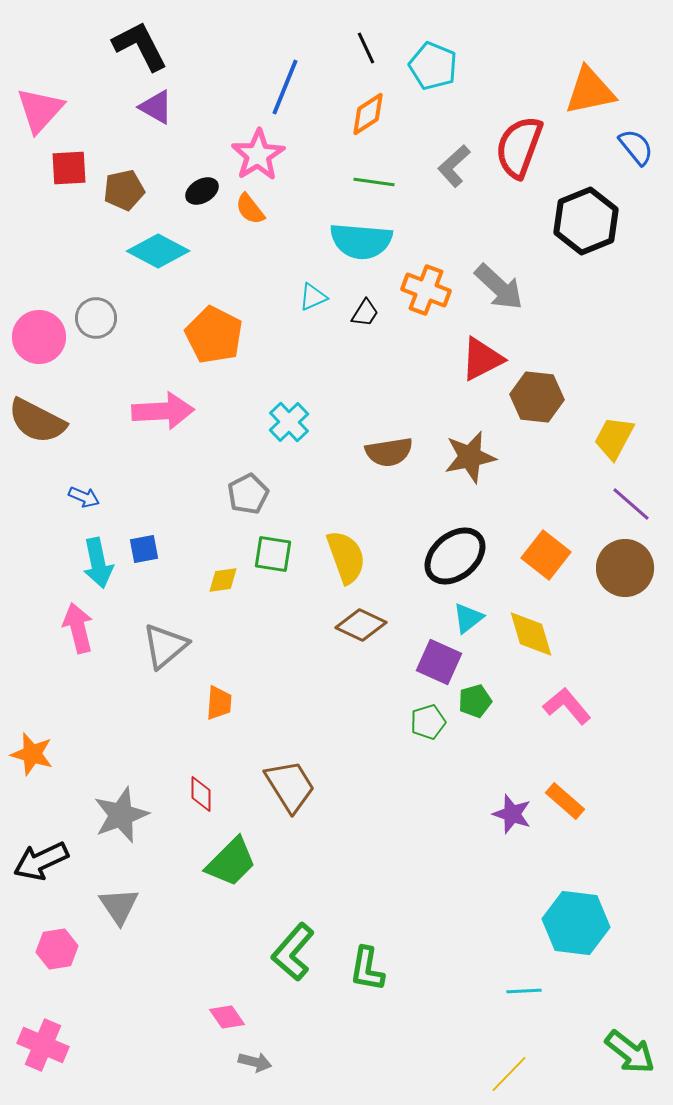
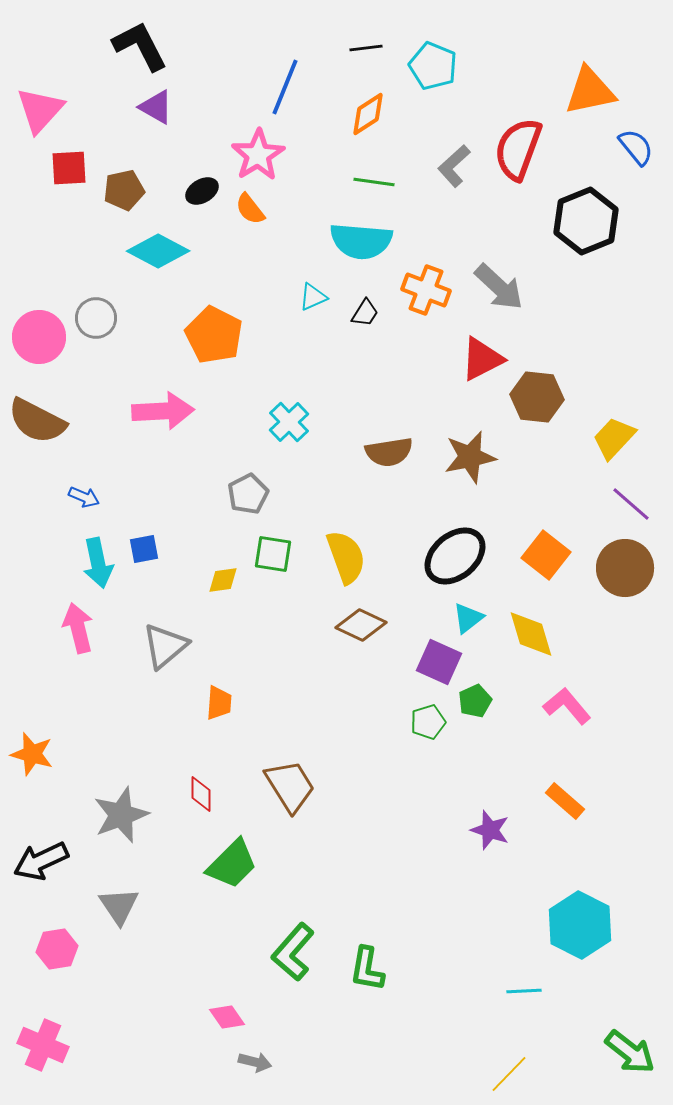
black line at (366, 48): rotated 72 degrees counterclockwise
red semicircle at (519, 147): moved 1 px left, 2 px down
yellow trapezoid at (614, 438): rotated 15 degrees clockwise
green pentagon at (475, 701): rotated 8 degrees counterclockwise
purple star at (512, 814): moved 22 px left, 16 px down
green trapezoid at (231, 862): moved 1 px right, 2 px down
cyan hexagon at (576, 923): moved 4 px right, 2 px down; rotated 20 degrees clockwise
